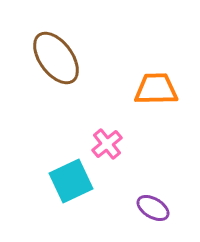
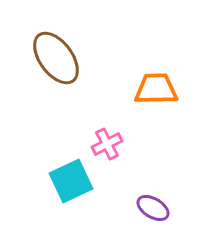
pink cross: rotated 12 degrees clockwise
